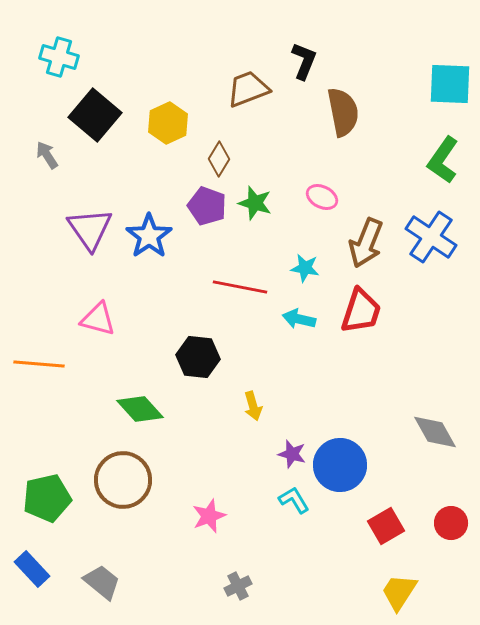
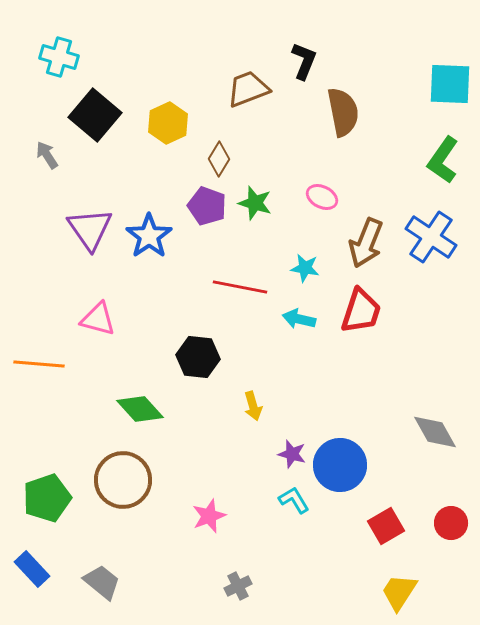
green pentagon: rotated 6 degrees counterclockwise
